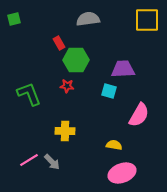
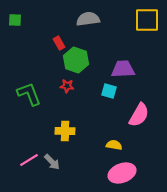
green square: moved 1 px right, 1 px down; rotated 16 degrees clockwise
green hexagon: rotated 20 degrees clockwise
